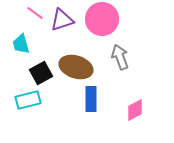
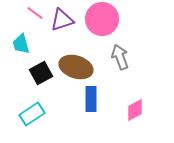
cyan rectangle: moved 4 px right, 14 px down; rotated 20 degrees counterclockwise
